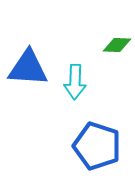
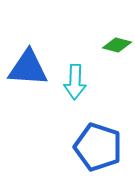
green diamond: rotated 12 degrees clockwise
blue pentagon: moved 1 px right, 1 px down
